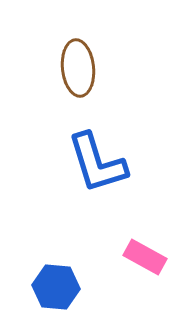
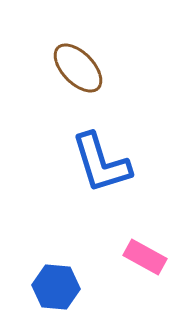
brown ellipse: rotated 38 degrees counterclockwise
blue L-shape: moved 4 px right
